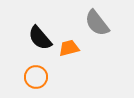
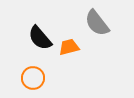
orange trapezoid: moved 1 px up
orange circle: moved 3 px left, 1 px down
